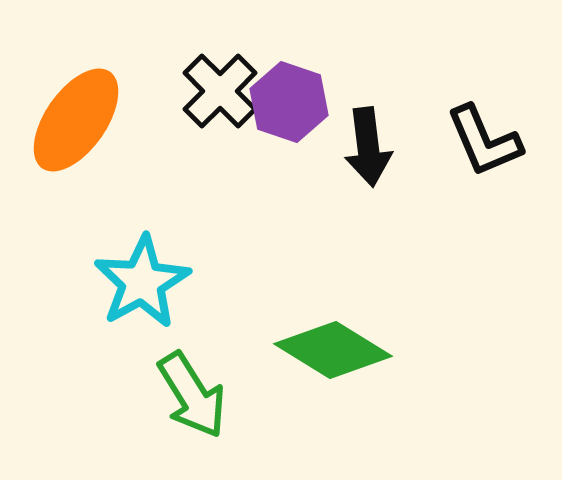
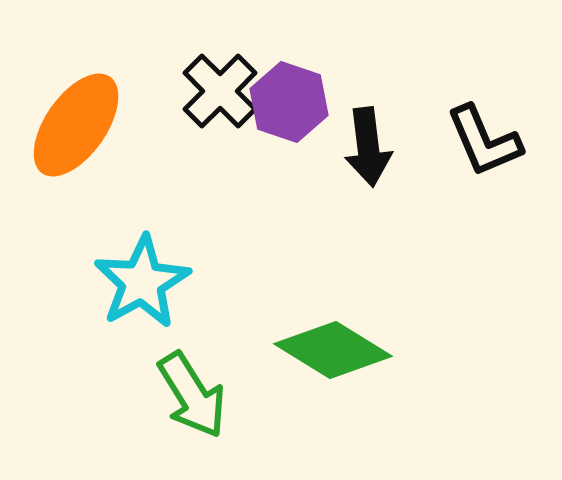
orange ellipse: moved 5 px down
